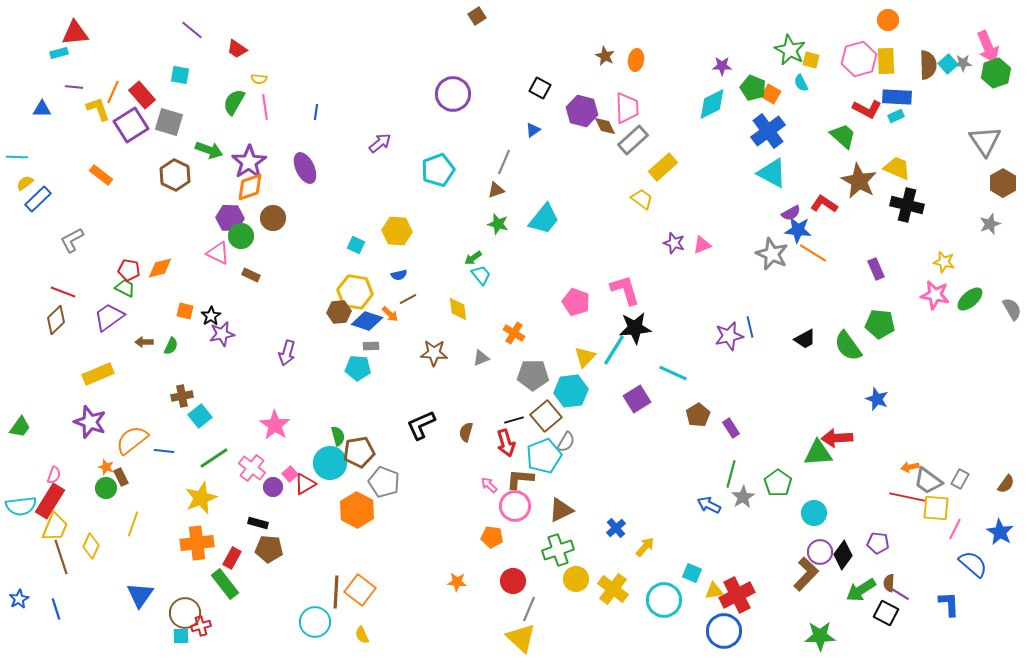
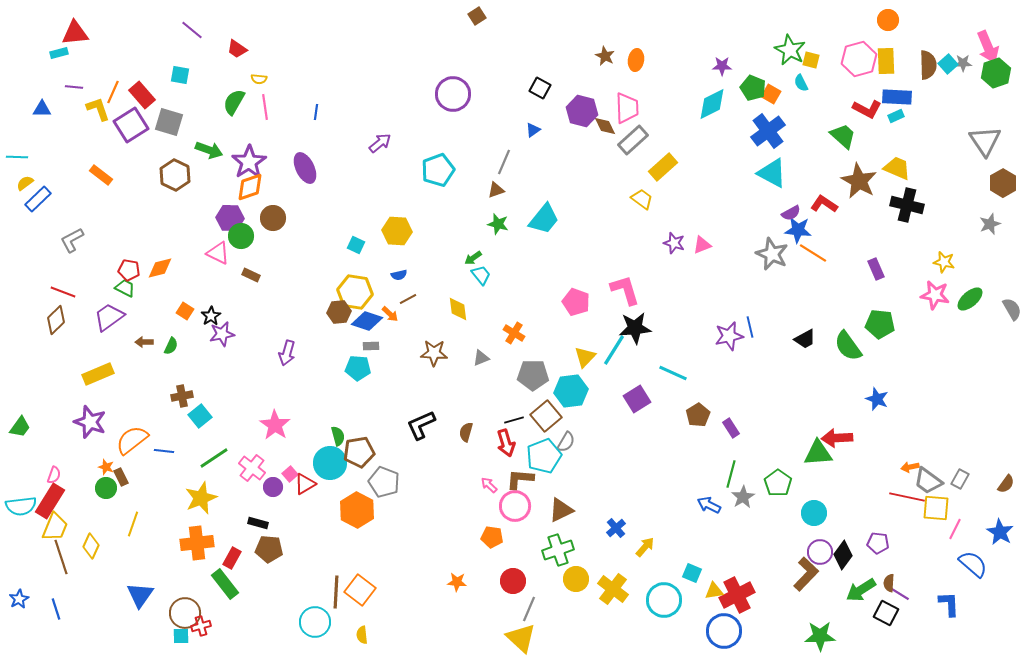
orange square at (185, 311): rotated 18 degrees clockwise
yellow semicircle at (362, 635): rotated 18 degrees clockwise
